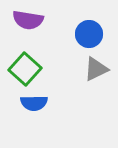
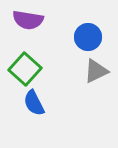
blue circle: moved 1 px left, 3 px down
gray triangle: moved 2 px down
blue semicircle: rotated 64 degrees clockwise
